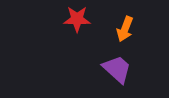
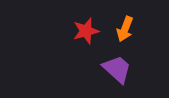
red star: moved 9 px right, 12 px down; rotated 16 degrees counterclockwise
